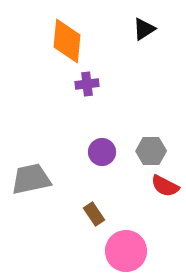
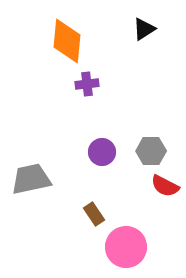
pink circle: moved 4 px up
